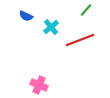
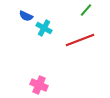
cyan cross: moved 7 px left, 1 px down; rotated 21 degrees counterclockwise
